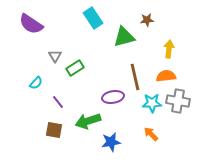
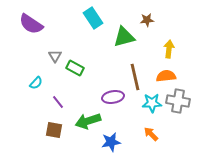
green rectangle: rotated 60 degrees clockwise
